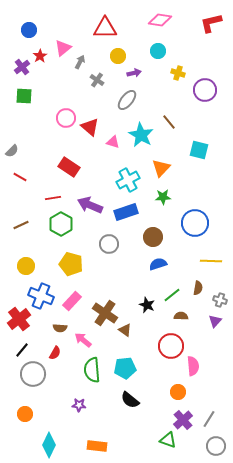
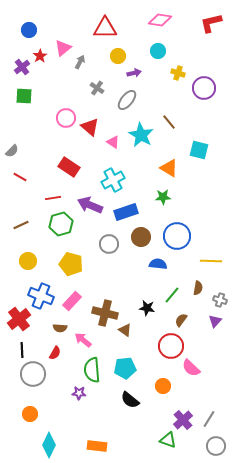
gray cross at (97, 80): moved 8 px down
purple circle at (205, 90): moved 1 px left, 2 px up
pink triangle at (113, 142): rotated 16 degrees clockwise
orange triangle at (161, 168): moved 8 px right; rotated 42 degrees counterclockwise
cyan cross at (128, 180): moved 15 px left
blue circle at (195, 223): moved 18 px left, 13 px down
green hexagon at (61, 224): rotated 15 degrees clockwise
brown circle at (153, 237): moved 12 px left
blue semicircle at (158, 264): rotated 24 degrees clockwise
yellow circle at (26, 266): moved 2 px right, 5 px up
green line at (172, 295): rotated 12 degrees counterclockwise
black star at (147, 305): moved 3 px down; rotated 14 degrees counterclockwise
brown cross at (105, 313): rotated 20 degrees counterclockwise
brown semicircle at (181, 316): moved 4 px down; rotated 56 degrees counterclockwise
black line at (22, 350): rotated 42 degrees counterclockwise
pink semicircle at (193, 366): moved 2 px left, 2 px down; rotated 138 degrees clockwise
orange circle at (178, 392): moved 15 px left, 6 px up
purple star at (79, 405): moved 12 px up
orange circle at (25, 414): moved 5 px right
